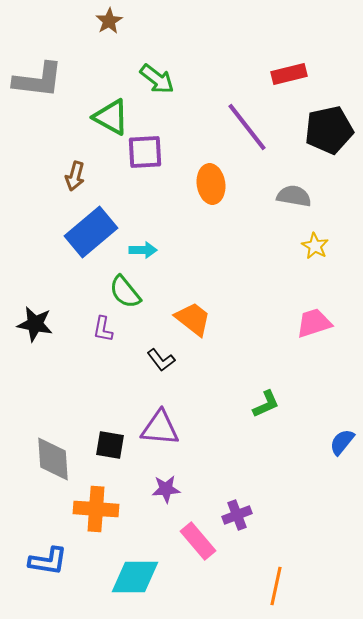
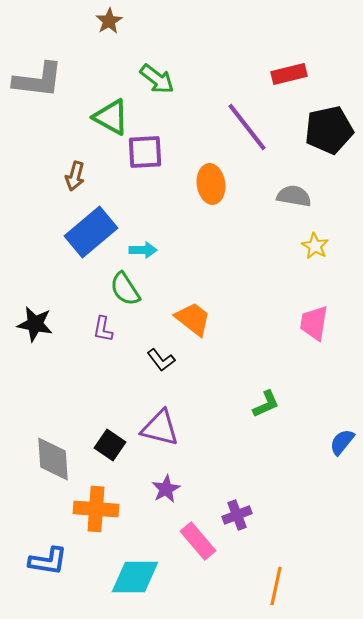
green semicircle: moved 3 px up; rotated 6 degrees clockwise
pink trapezoid: rotated 63 degrees counterclockwise
purple triangle: rotated 9 degrees clockwise
black square: rotated 24 degrees clockwise
purple star: rotated 24 degrees counterclockwise
